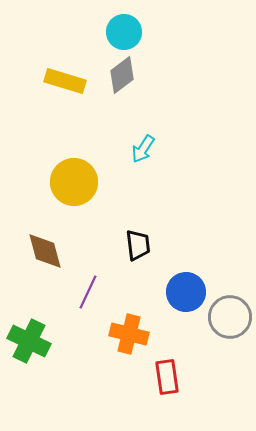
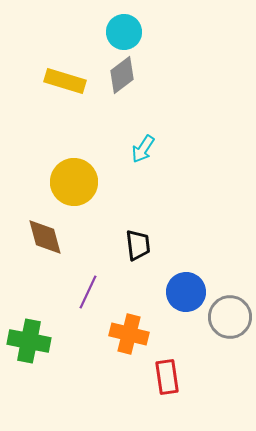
brown diamond: moved 14 px up
green cross: rotated 15 degrees counterclockwise
